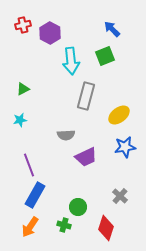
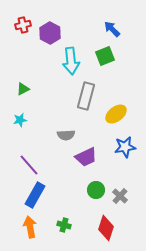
yellow ellipse: moved 3 px left, 1 px up
purple line: rotated 20 degrees counterclockwise
green circle: moved 18 px right, 17 px up
orange arrow: rotated 135 degrees clockwise
